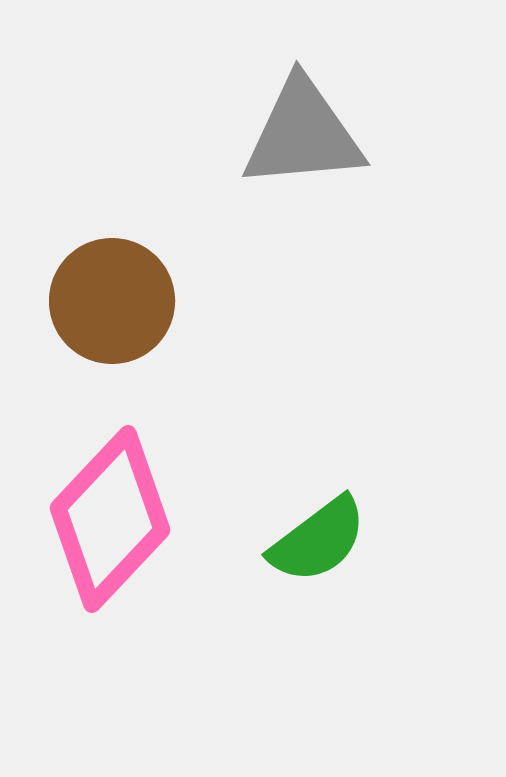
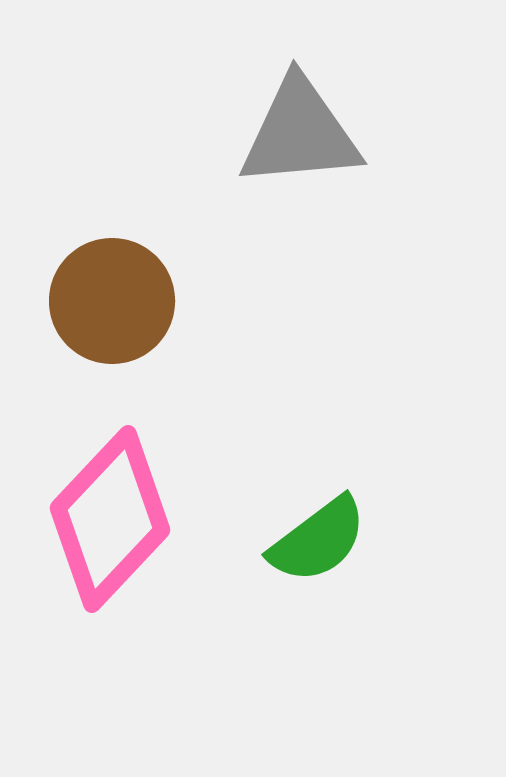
gray triangle: moved 3 px left, 1 px up
